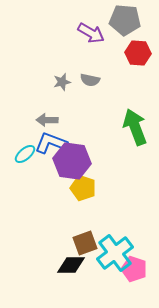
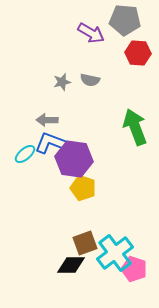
purple hexagon: moved 2 px right, 2 px up
